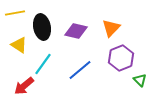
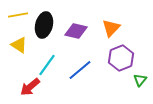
yellow line: moved 3 px right, 2 px down
black ellipse: moved 2 px right, 2 px up; rotated 25 degrees clockwise
cyan line: moved 4 px right, 1 px down
green triangle: rotated 24 degrees clockwise
red arrow: moved 6 px right, 1 px down
